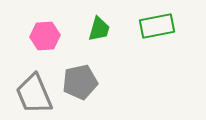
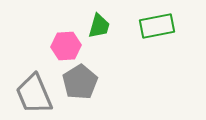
green trapezoid: moved 3 px up
pink hexagon: moved 21 px right, 10 px down
gray pentagon: rotated 20 degrees counterclockwise
